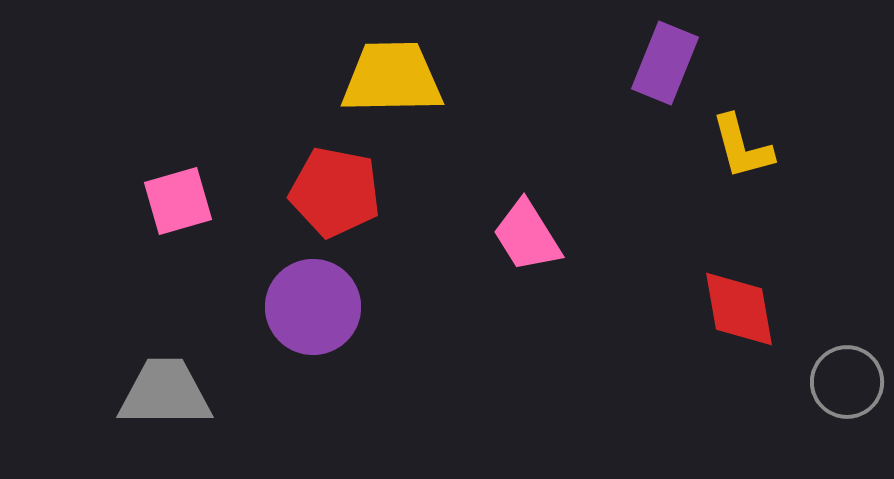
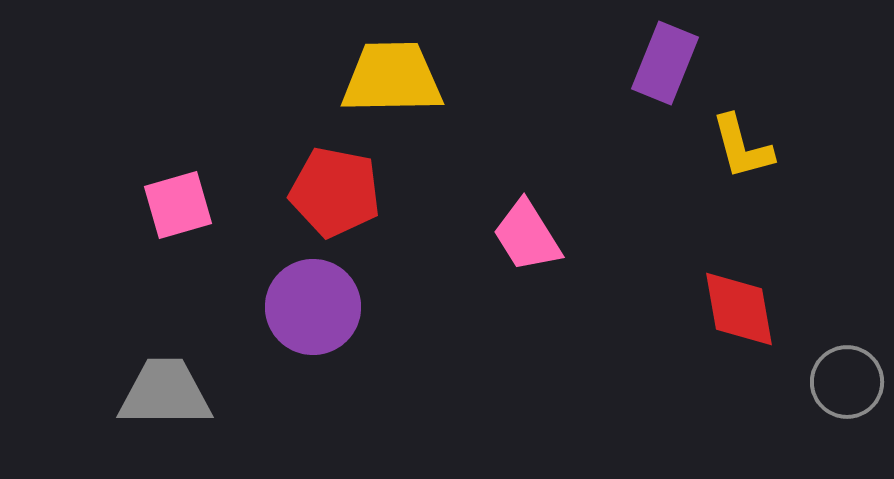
pink square: moved 4 px down
